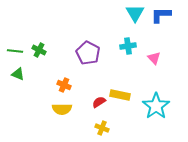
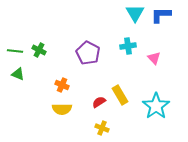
orange cross: moved 2 px left
yellow rectangle: rotated 48 degrees clockwise
